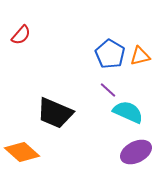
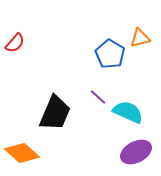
red semicircle: moved 6 px left, 8 px down
orange triangle: moved 18 px up
purple line: moved 10 px left, 7 px down
black trapezoid: rotated 90 degrees counterclockwise
orange diamond: moved 1 px down
